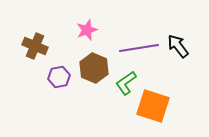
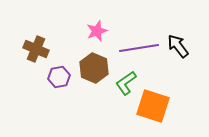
pink star: moved 10 px right, 1 px down
brown cross: moved 1 px right, 3 px down
